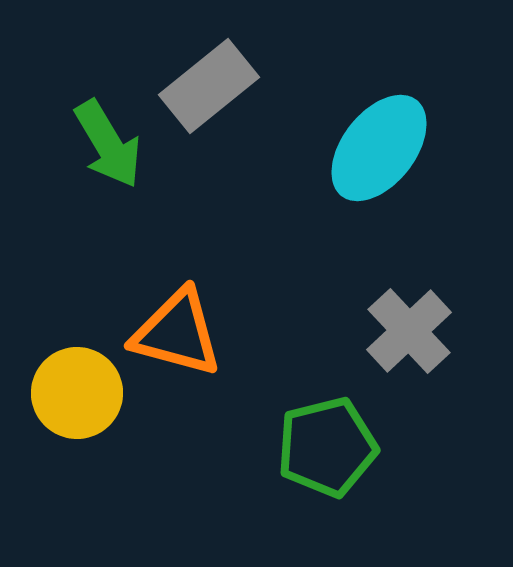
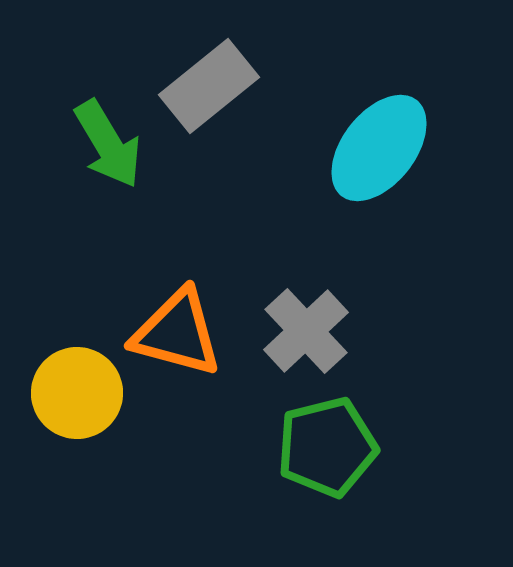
gray cross: moved 103 px left
